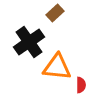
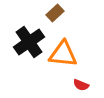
orange triangle: moved 6 px right, 13 px up
red semicircle: rotated 112 degrees clockwise
